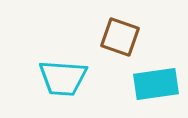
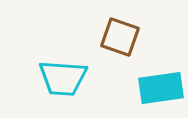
cyan rectangle: moved 5 px right, 4 px down
